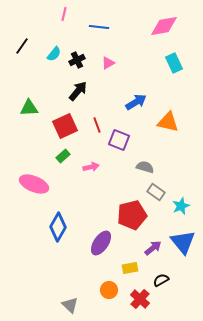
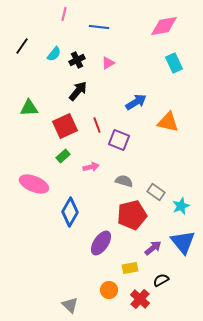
gray semicircle: moved 21 px left, 14 px down
blue diamond: moved 12 px right, 15 px up
